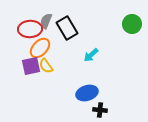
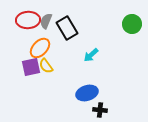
red ellipse: moved 2 px left, 9 px up
purple square: moved 1 px down
